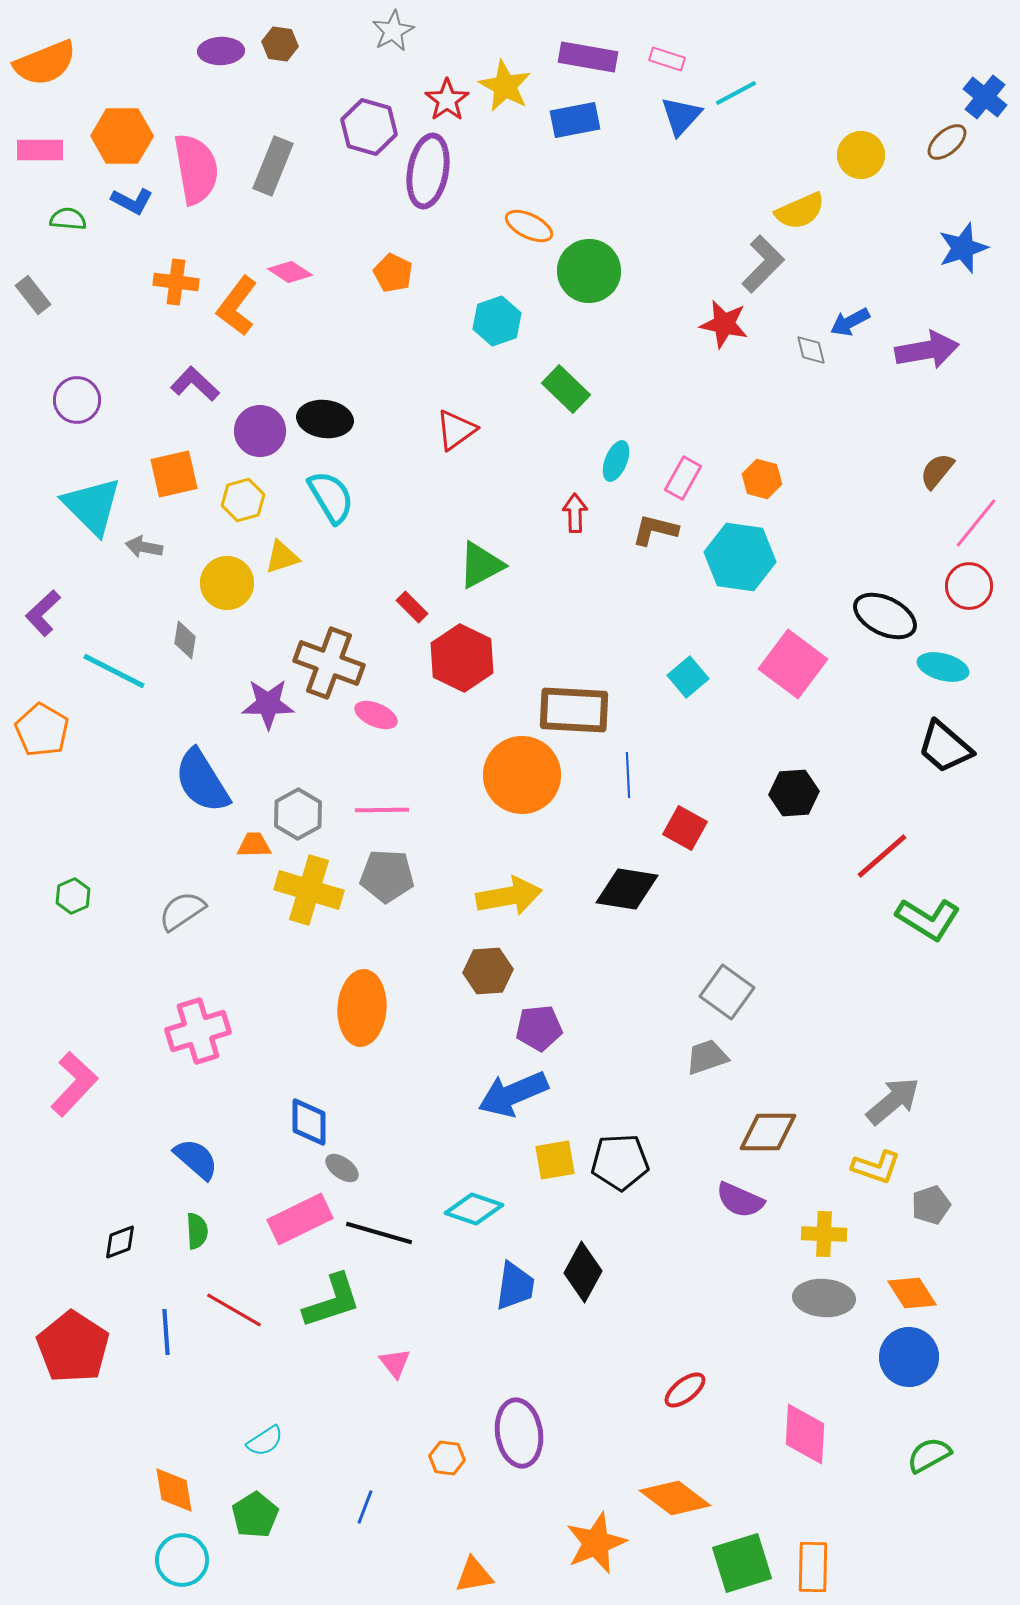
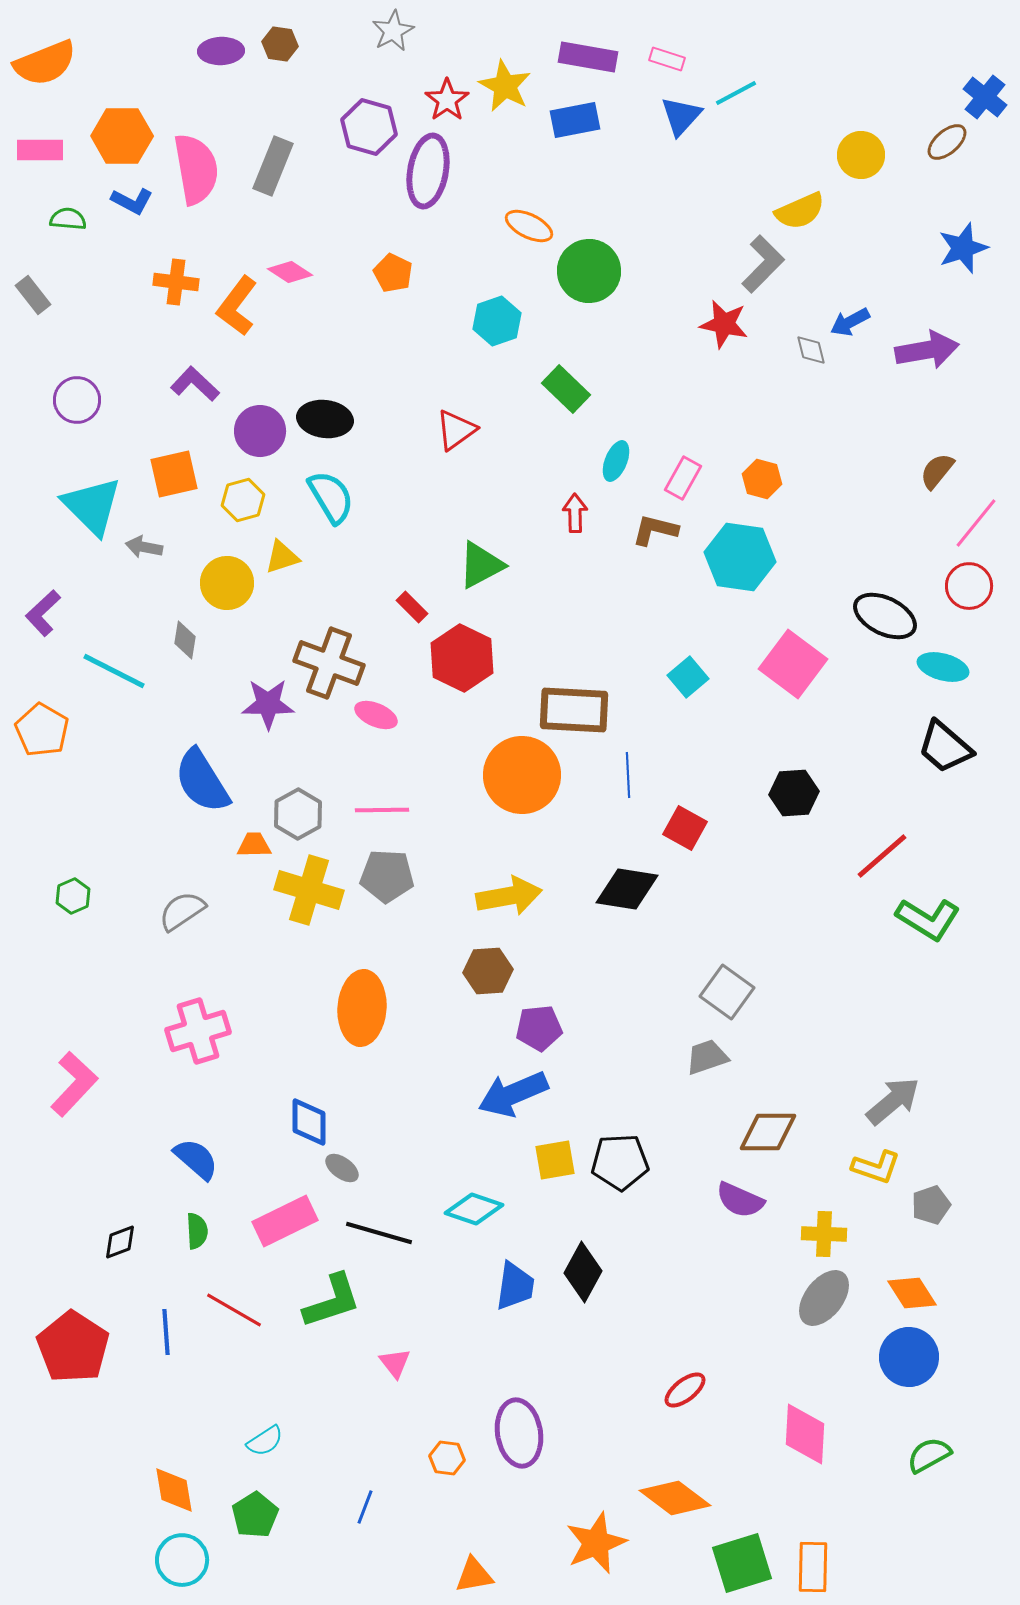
pink rectangle at (300, 1219): moved 15 px left, 2 px down
gray ellipse at (824, 1298): rotated 56 degrees counterclockwise
